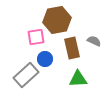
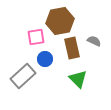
brown hexagon: moved 3 px right, 1 px down
gray rectangle: moved 3 px left, 1 px down
green triangle: rotated 48 degrees clockwise
